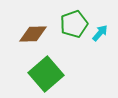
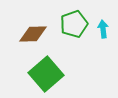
cyan arrow: moved 3 px right, 4 px up; rotated 48 degrees counterclockwise
